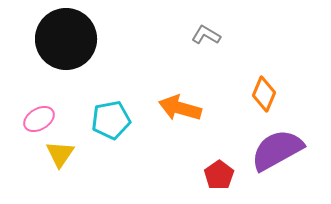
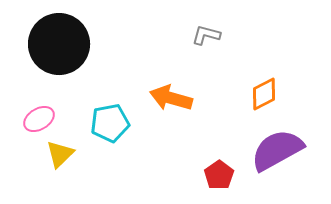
gray L-shape: rotated 16 degrees counterclockwise
black circle: moved 7 px left, 5 px down
orange diamond: rotated 40 degrees clockwise
orange arrow: moved 9 px left, 10 px up
cyan pentagon: moved 1 px left, 3 px down
yellow triangle: rotated 12 degrees clockwise
